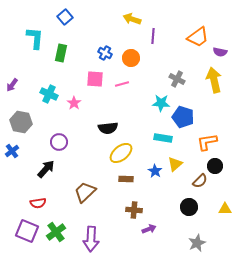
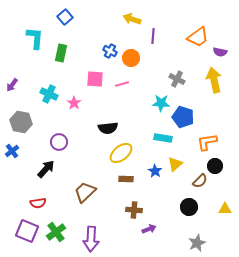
blue cross at (105, 53): moved 5 px right, 2 px up
